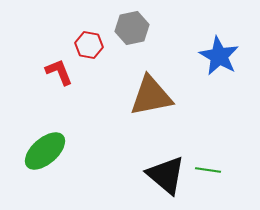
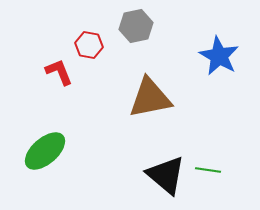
gray hexagon: moved 4 px right, 2 px up
brown triangle: moved 1 px left, 2 px down
